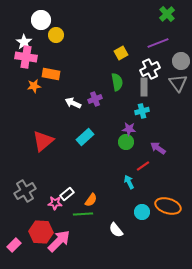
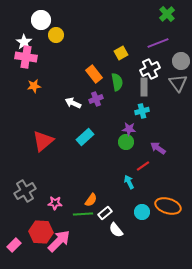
orange rectangle: moved 43 px right; rotated 42 degrees clockwise
purple cross: moved 1 px right
white rectangle: moved 38 px right, 19 px down
